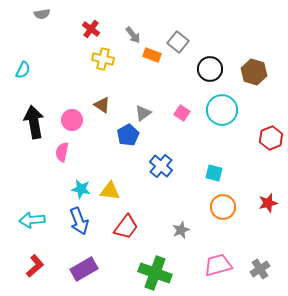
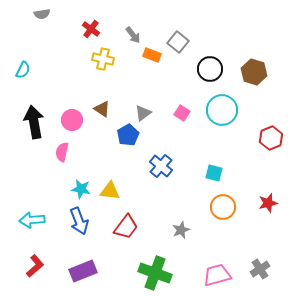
brown triangle: moved 4 px down
pink trapezoid: moved 1 px left, 10 px down
purple rectangle: moved 1 px left, 2 px down; rotated 8 degrees clockwise
